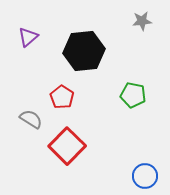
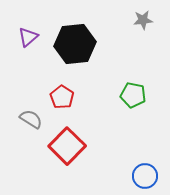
gray star: moved 1 px right, 1 px up
black hexagon: moved 9 px left, 7 px up
